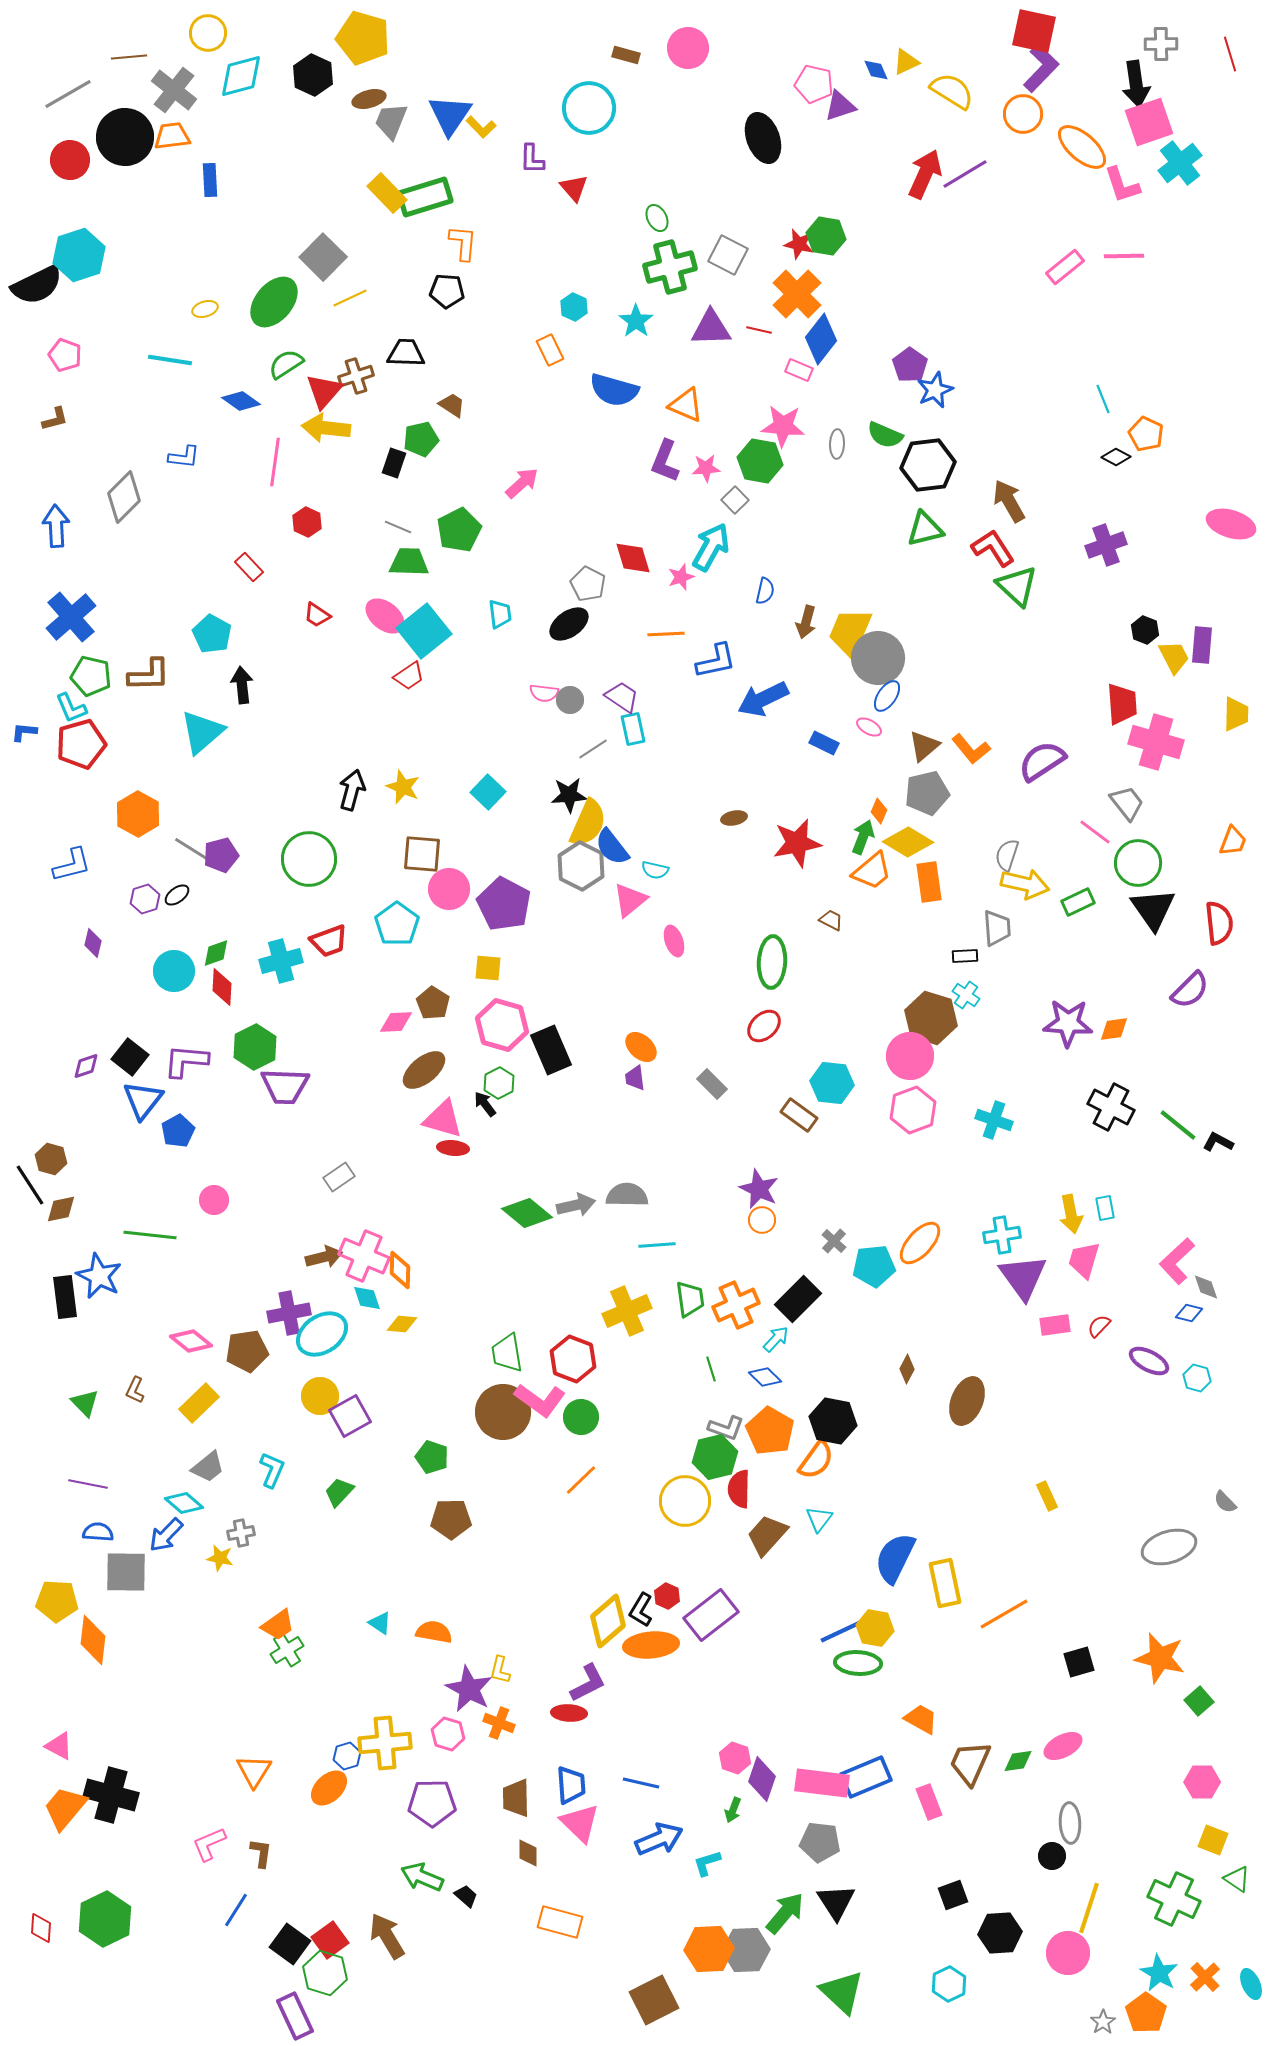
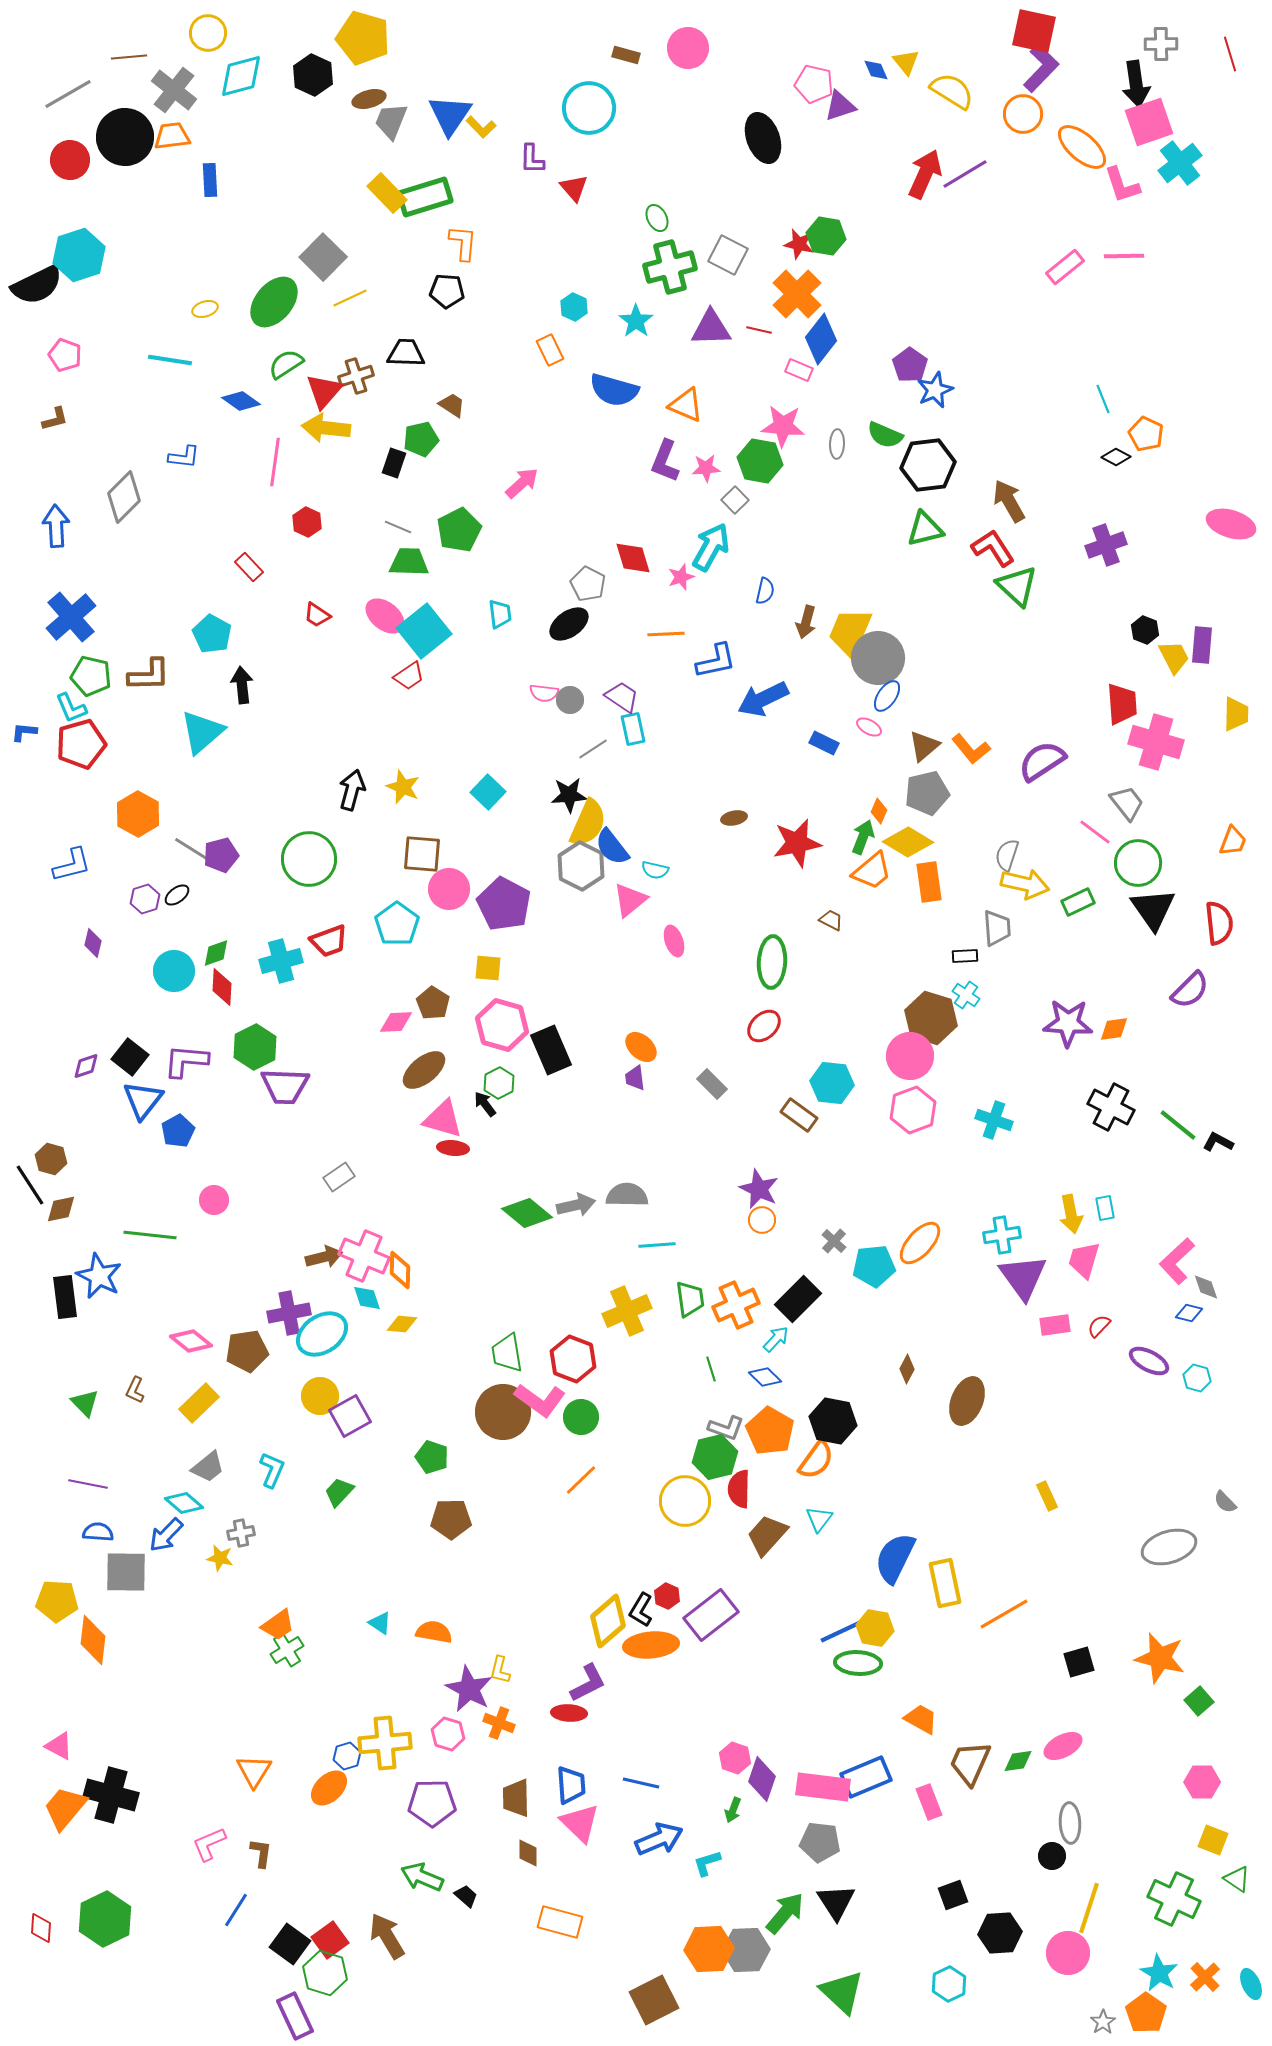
yellow triangle at (906, 62): rotated 44 degrees counterclockwise
pink rectangle at (822, 1783): moved 1 px right, 4 px down
